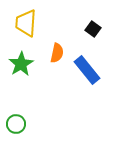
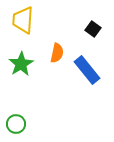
yellow trapezoid: moved 3 px left, 3 px up
